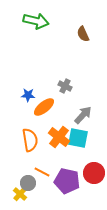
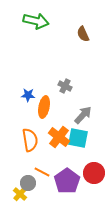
orange ellipse: rotated 40 degrees counterclockwise
purple pentagon: rotated 25 degrees clockwise
